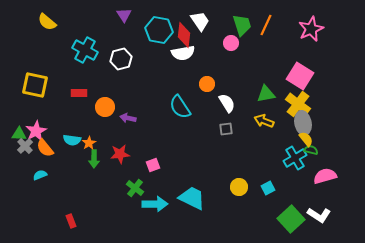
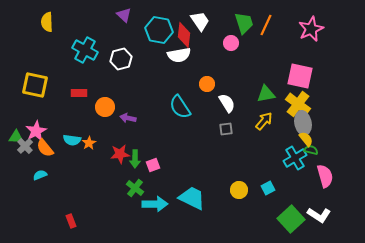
purple triangle at (124, 15): rotated 14 degrees counterclockwise
yellow semicircle at (47, 22): rotated 48 degrees clockwise
green trapezoid at (242, 25): moved 2 px right, 2 px up
white semicircle at (183, 53): moved 4 px left, 2 px down
pink square at (300, 76): rotated 20 degrees counterclockwise
yellow arrow at (264, 121): rotated 108 degrees clockwise
green triangle at (19, 134): moved 3 px left, 3 px down
green arrow at (94, 159): moved 41 px right
pink semicircle at (325, 176): rotated 90 degrees clockwise
yellow circle at (239, 187): moved 3 px down
